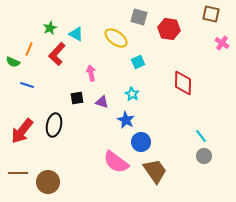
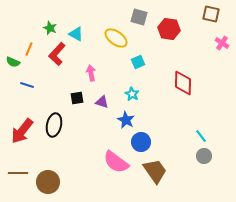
green star: rotated 24 degrees counterclockwise
